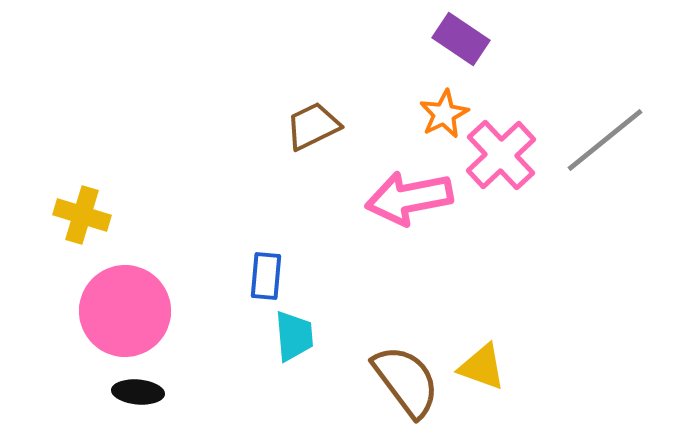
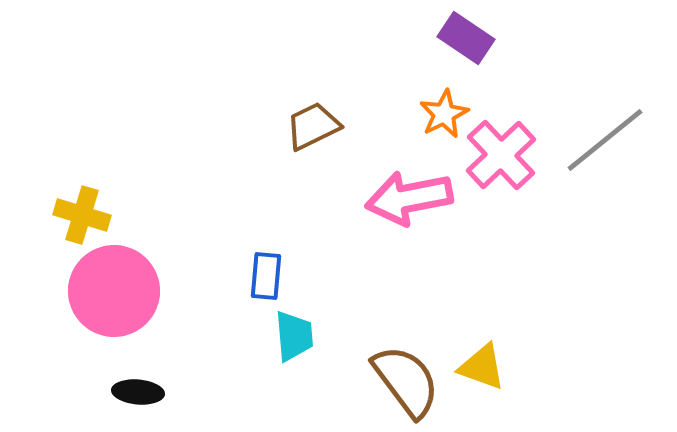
purple rectangle: moved 5 px right, 1 px up
pink circle: moved 11 px left, 20 px up
